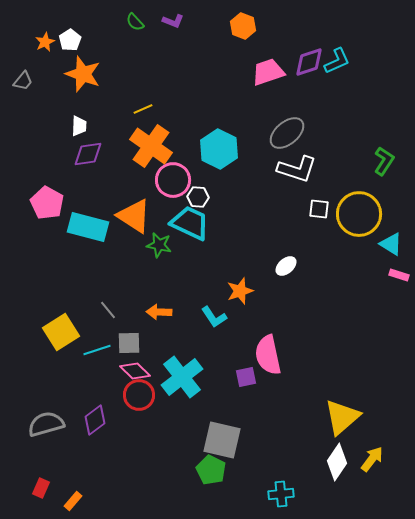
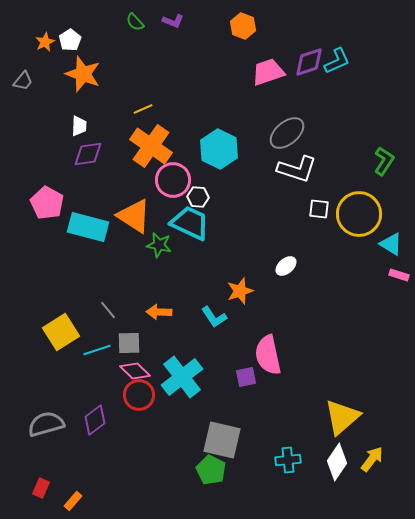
cyan cross at (281, 494): moved 7 px right, 34 px up
